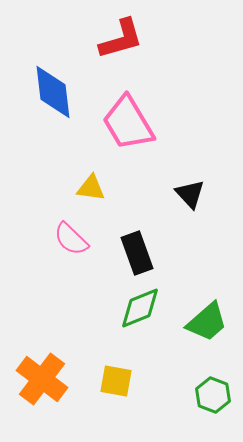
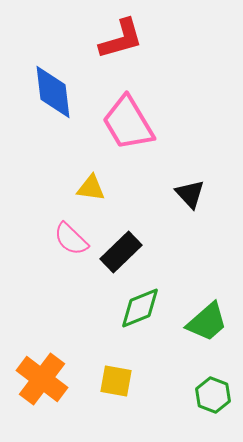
black rectangle: moved 16 px left, 1 px up; rotated 66 degrees clockwise
